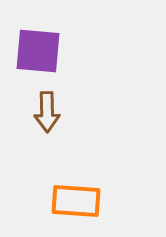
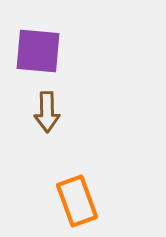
orange rectangle: moved 1 px right; rotated 66 degrees clockwise
